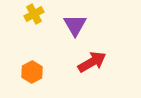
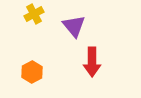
purple triangle: moved 1 px left, 1 px down; rotated 10 degrees counterclockwise
red arrow: rotated 120 degrees clockwise
